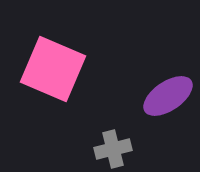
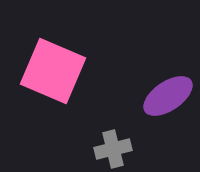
pink square: moved 2 px down
